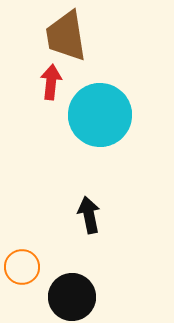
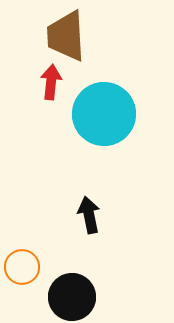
brown trapezoid: rotated 6 degrees clockwise
cyan circle: moved 4 px right, 1 px up
